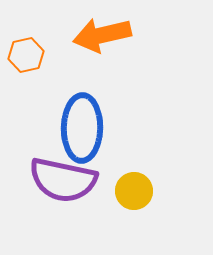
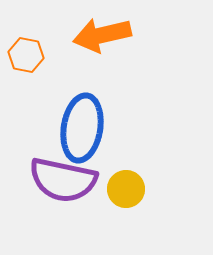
orange hexagon: rotated 24 degrees clockwise
blue ellipse: rotated 8 degrees clockwise
yellow circle: moved 8 px left, 2 px up
